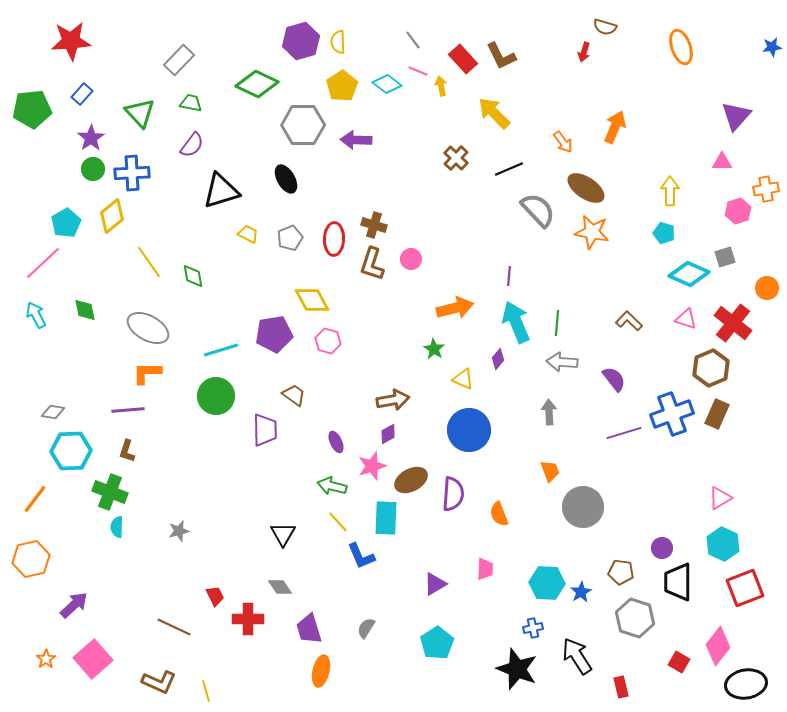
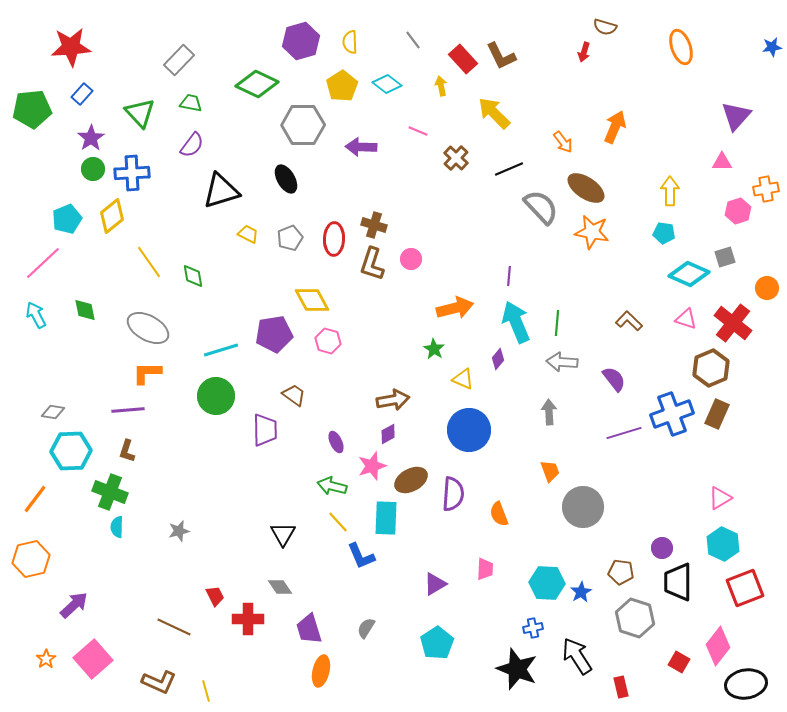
red star at (71, 41): moved 6 px down
yellow semicircle at (338, 42): moved 12 px right
pink line at (418, 71): moved 60 px down
purple arrow at (356, 140): moved 5 px right, 7 px down
gray semicircle at (538, 210): moved 3 px right, 3 px up
cyan pentagon at (66, 223): moved 1 px right, 4 px up; rotated 8 degrees clockwise
cyan pentagon at (664, 233): rotated 10 degrees counterclockwise
